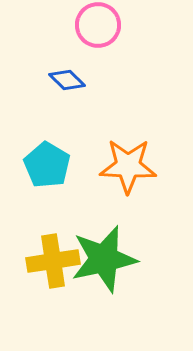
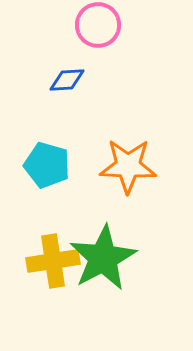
blue diamond: rotated 48 degrees counterclockwise
cyan pentagon: rotated 15 degrees counterclockwise
green star: moved 1 px left, 1 px up; rotated 16 degrees counterclockwise
